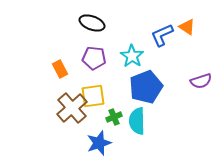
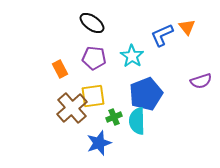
black ellipse: rotated 15 degrees clockwise
orange triangle: rotated 18 degrees clockwise
blue pentagon: moved 7 px down
